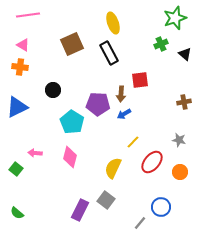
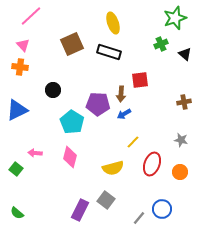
pink line: moved 3 px right, 1 px down; rotated 35 degrees counterclockwise
pink triangle: rotated 16 degrees clockwise
black rectangle: moved 1 px up; rotated 45 degrees counterclockwise
blue triangle: moved 3 px down
gray star: moved 2 px right
red ellipse: moved 2 px down; rotated 20 degrees counterclockwise
yellow semicircle: rotated 130 degrees counterclockwise
blue circle: moved 1 px right, 2 px down
gray line: moved 1 px left, 5 px up
